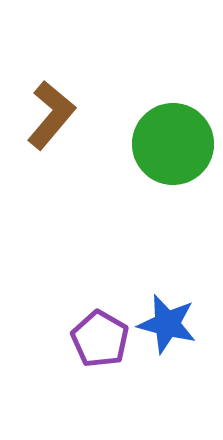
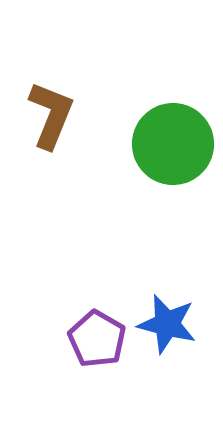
brown L-shape: rotated 18 degrees counterclockwise
purple pentagon: moved 3 px left
